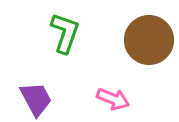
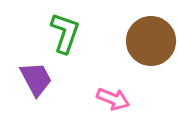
brown circle: moved 2 px right, 1 px down
purple trapezoid: moved 20 px up
